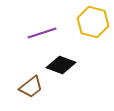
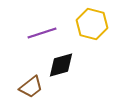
yellow hexagon: moved 1 px left, 2 px down
black diamond: rotated 36 degrees counterclockwise
